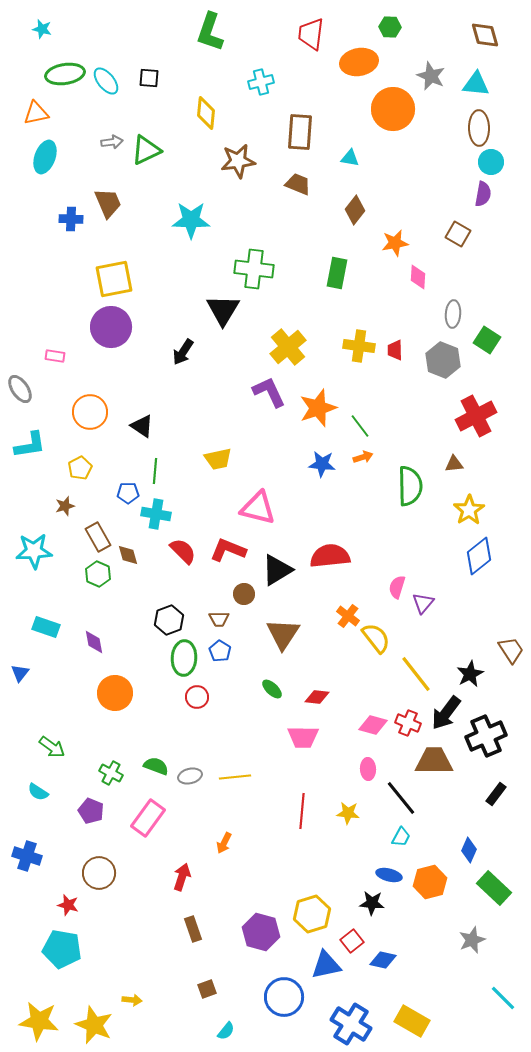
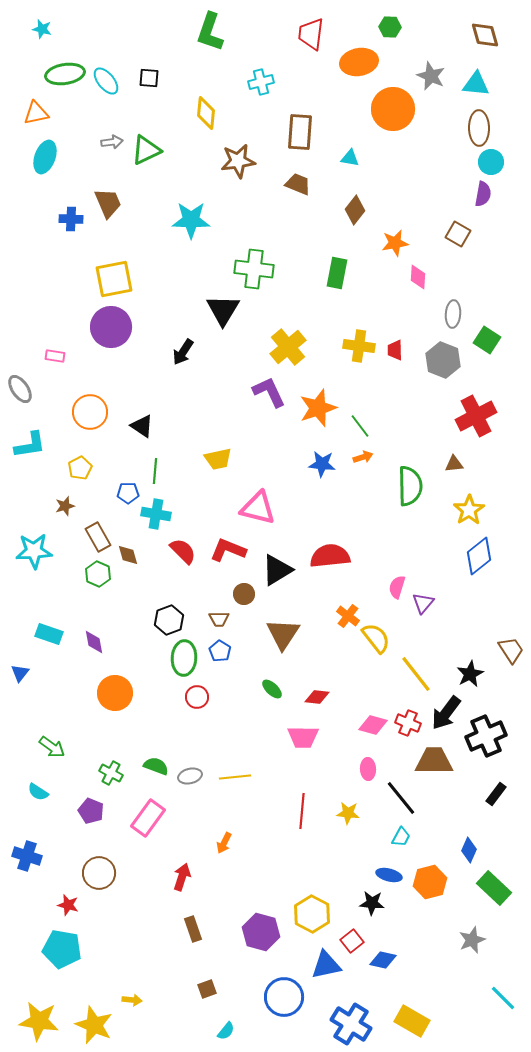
cyan rectangle at (46, 627): moved 3 px right, 7 px down
yellow hexagon at (312, 914): rotated 15 degrees counterclockwise
